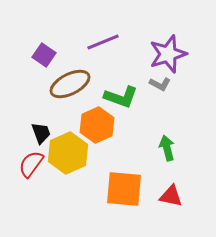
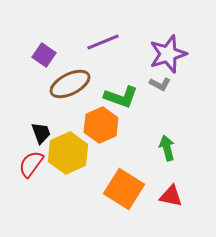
orange hexagon: moved 4 px right
orange square: rotated 27 degrees clockwise
